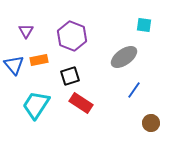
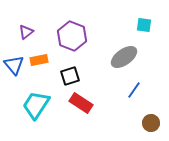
purple triangle: moved 1 px down; rotated 21 degrees clockwise
